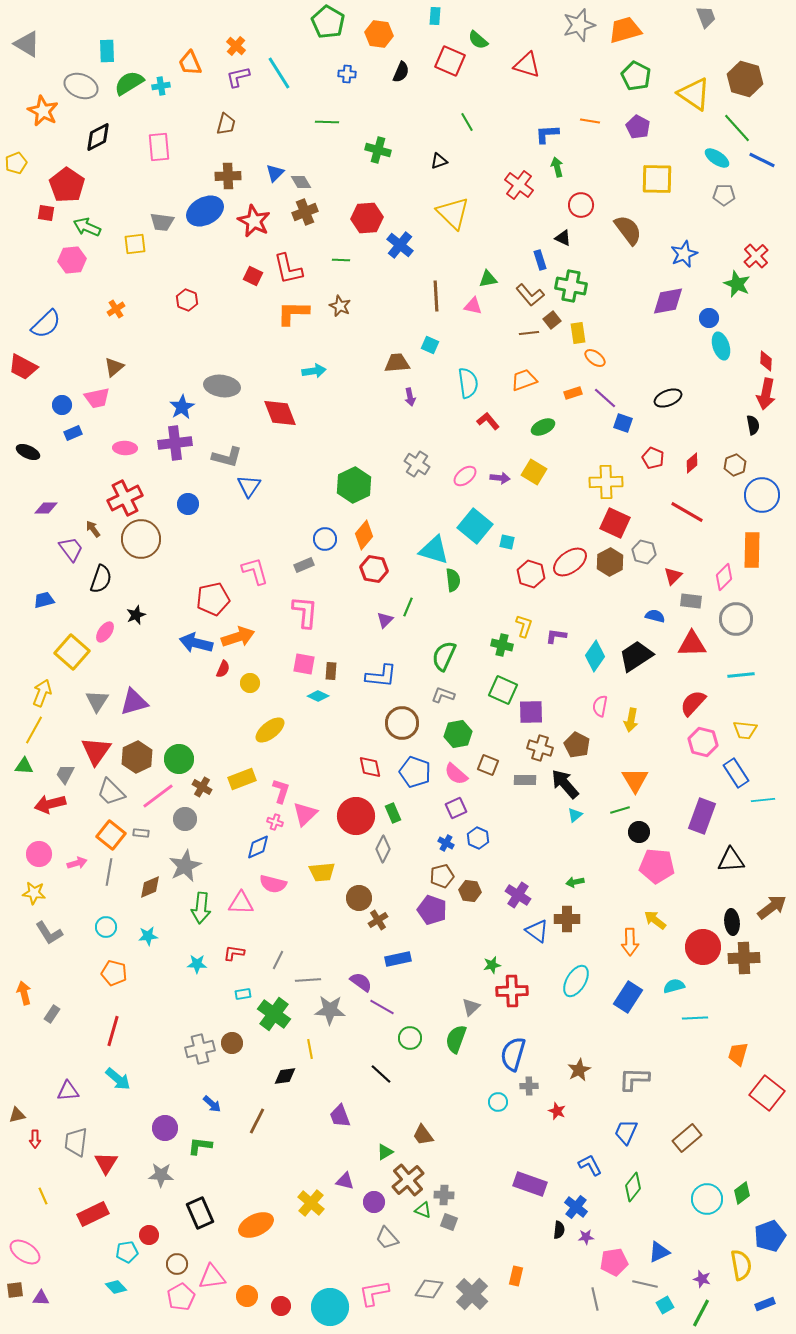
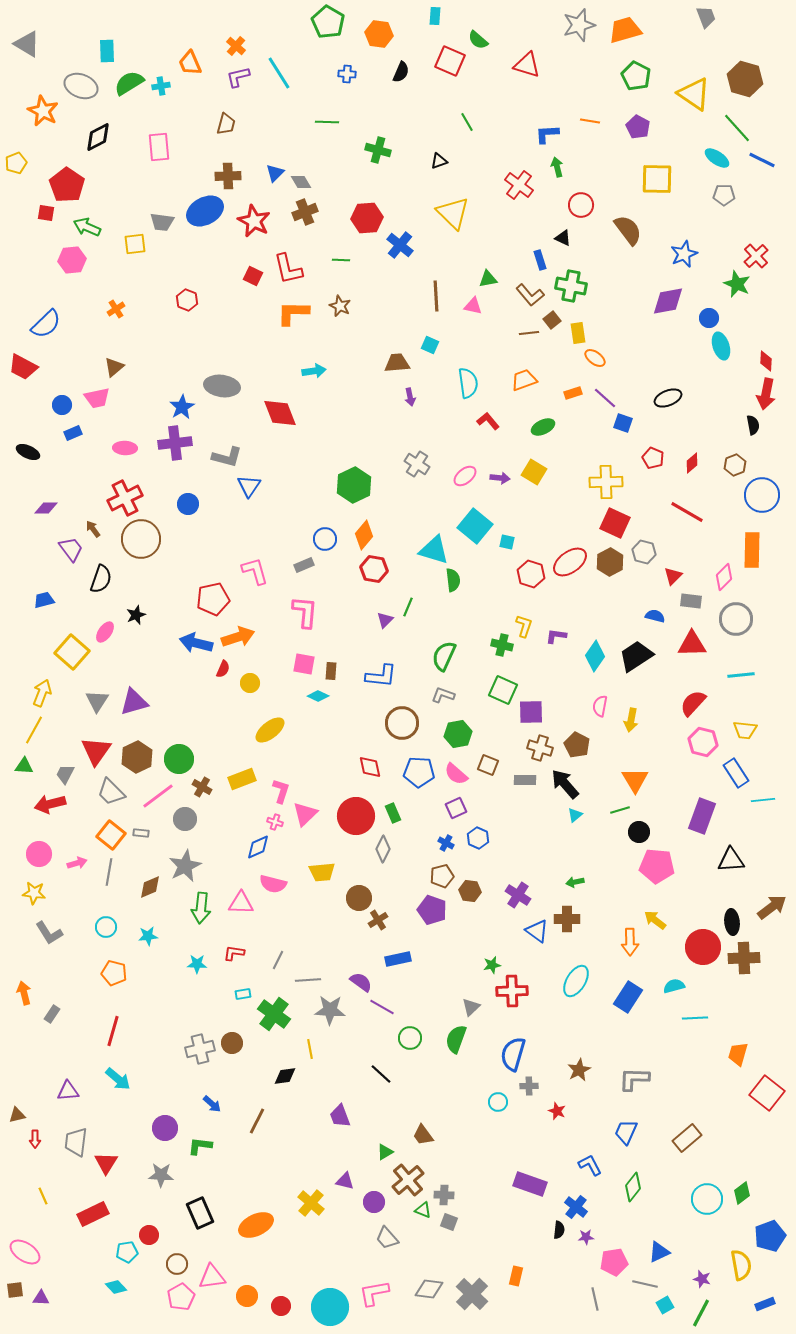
blue pentagon at (415, 772): moved 4 px right; rotated 16 degrees counterclockwise
